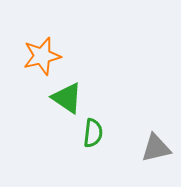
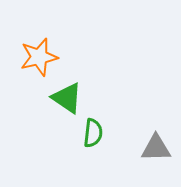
orange star: moved 3 px left, 1 px down
gray triangle: rotated 12 degrees clockwise
